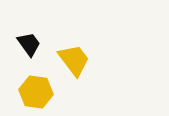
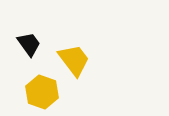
yellow hexagon: moved 6 px right; rotated 12 degrees clockwise
